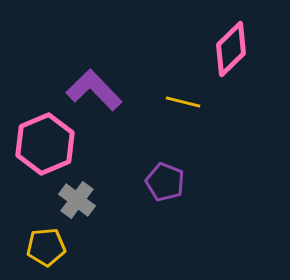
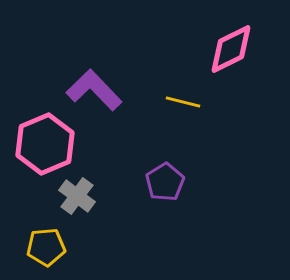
pink diamond: rotated 18 degrees clockwise
purple pentagon: rotated 18 degrees clockwise
gray cross: moved 4 px up
